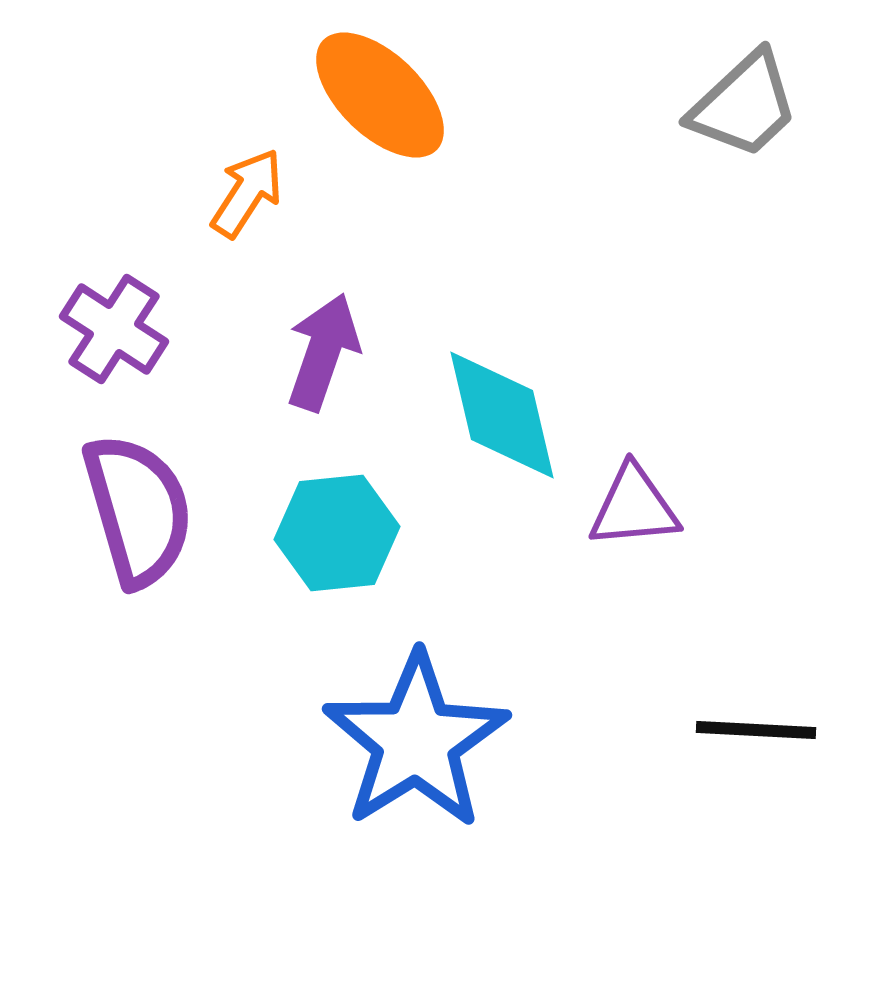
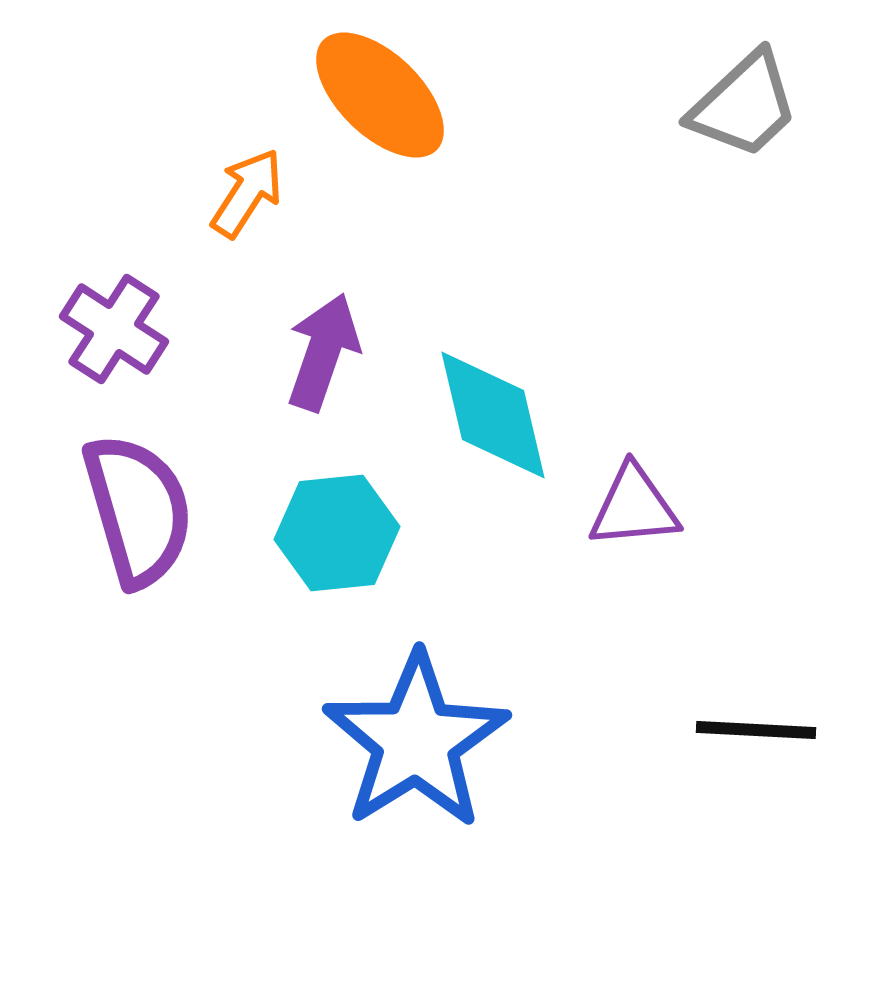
cyan diamond: moved 9 px left
